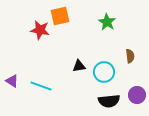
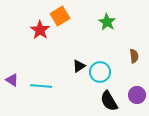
orange square: rotated 18 degrees counterclockwise
red star: rotated 24 degrees clockwise
brown semicircle: moved 4 px right
black triangle: rotated 24 degrees counterclockwise
cyan circle: moved 4 px left
purple triangle: moved 1 px up
cyan line: rotated 15 degrees counterclockwise
black semicircle: rotated 65 degrees clockwise
